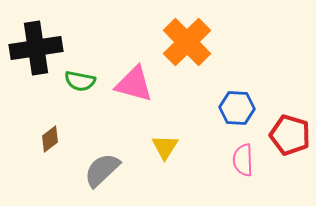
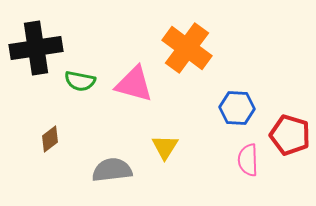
orange cross: moved 6 px down; rotated 9 degrees counterclockwise
pink semicircle: moved 5 px right
gray semicircle: moved 10 px right; rotated 36 degrees clockwise
